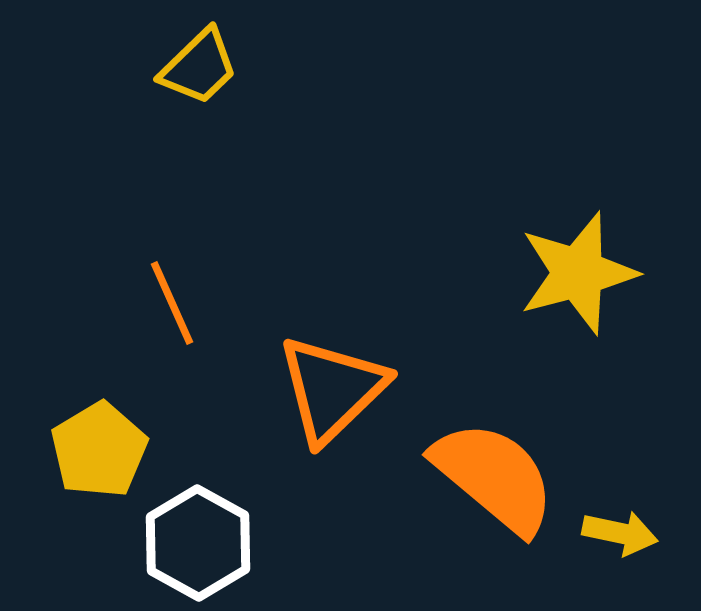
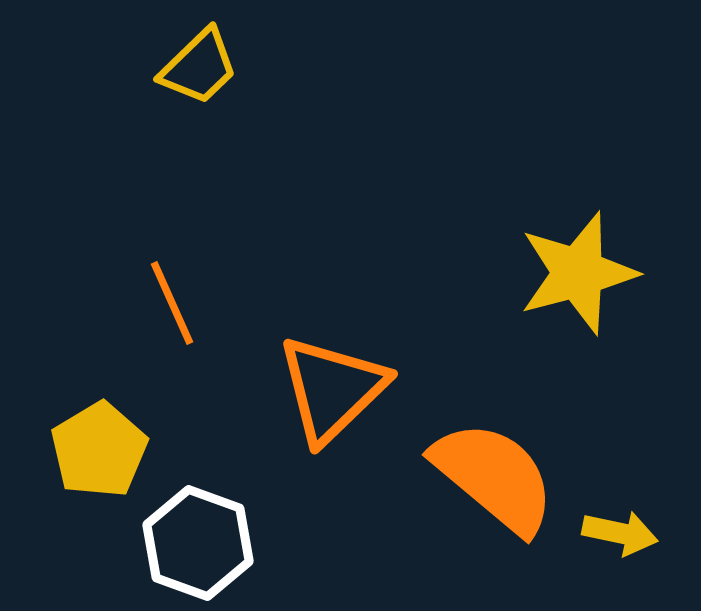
white hexagon: rotated 9 degrees counterclockwise
